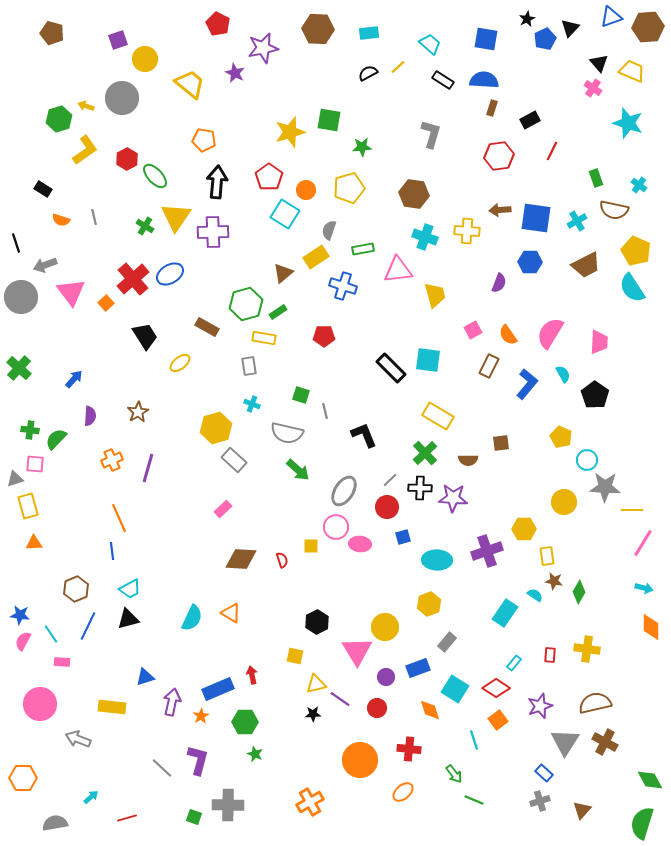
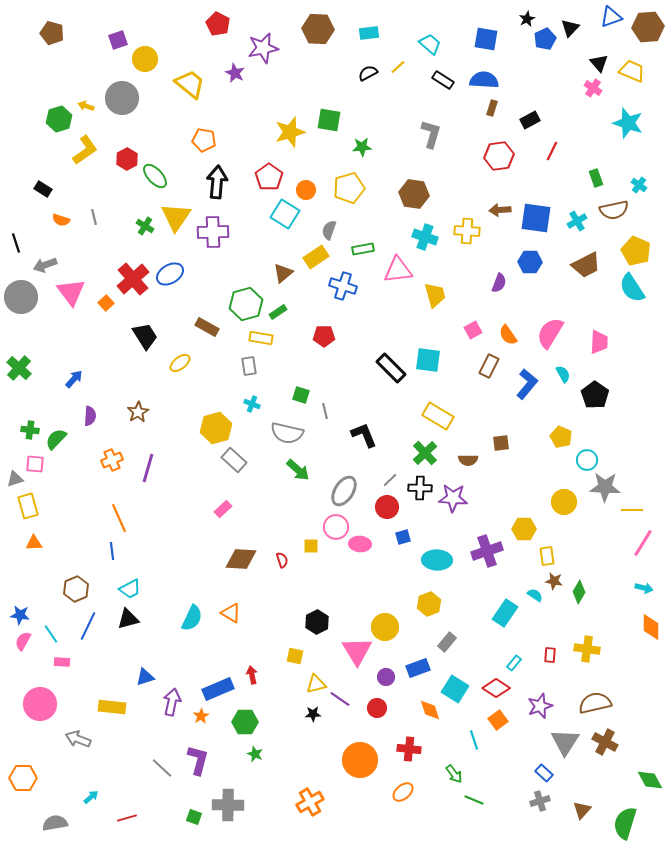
brown semicircle at (614, 210): rotated 24 degrees counterclockwise
yellow rectangle at (264, 338): moved 3 px left
green semicircle at (642, 823): moved 17 px left
